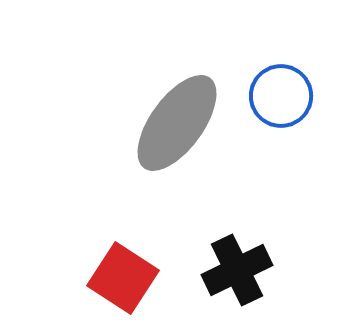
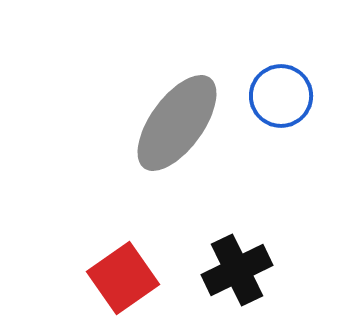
red square: rotated 22 degrees clockwise
